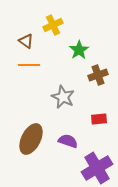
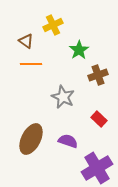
orange line: moved 2 px right, 1 px up
red rectangle: rotated 49 degrees clockwise
